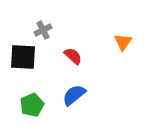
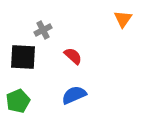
orange triangle: moved 23 px up
blue semicircle: rotated 15 degrees clockwise
green pentagon: moved 14 px left, 4 px up
